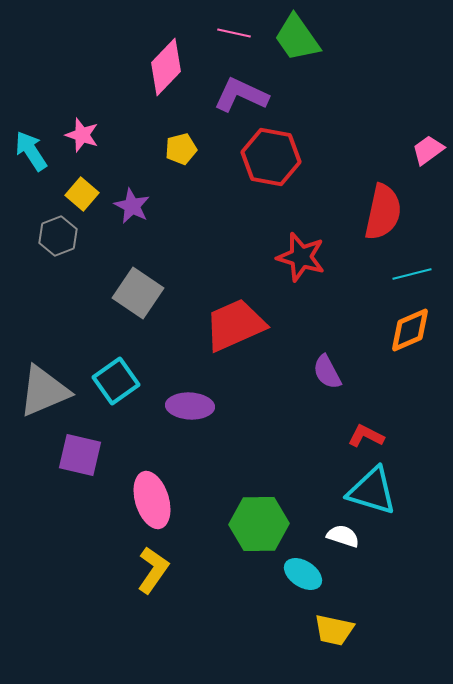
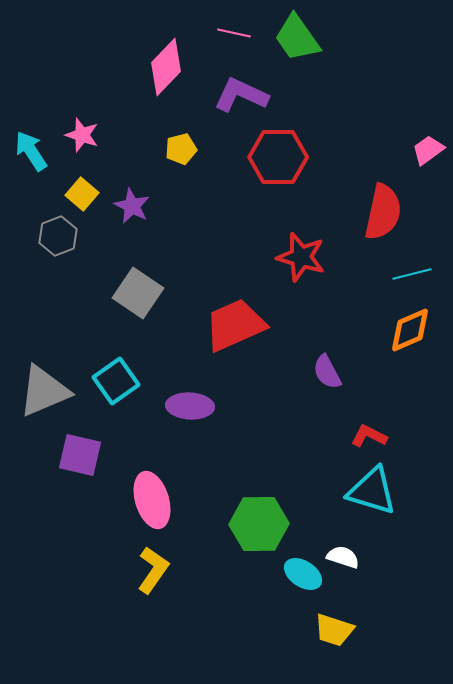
red hexagon: moved 7 px right; rotated 10 degrees counterclockwise
red L-shape: moved 3 px right
white semicircle: moved 21 px down
yellow trapezoid: rotated 6 degrees clockwise
